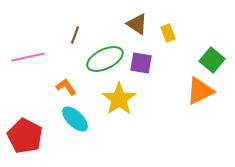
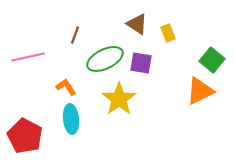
cyan ellipse: moved 4 px left; rotated 40 degrees clockwise
